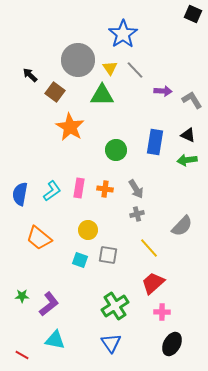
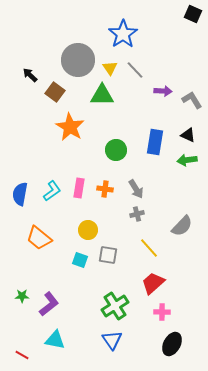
blue triangle: moved 1 px right, 3 px up
